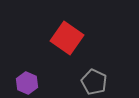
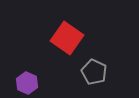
gray pentagon: moved 10 px up
